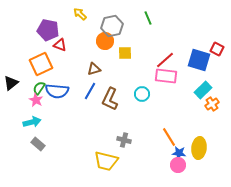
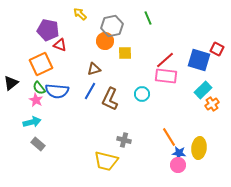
green semicircle: rotated 72 degrees counterclockwise
